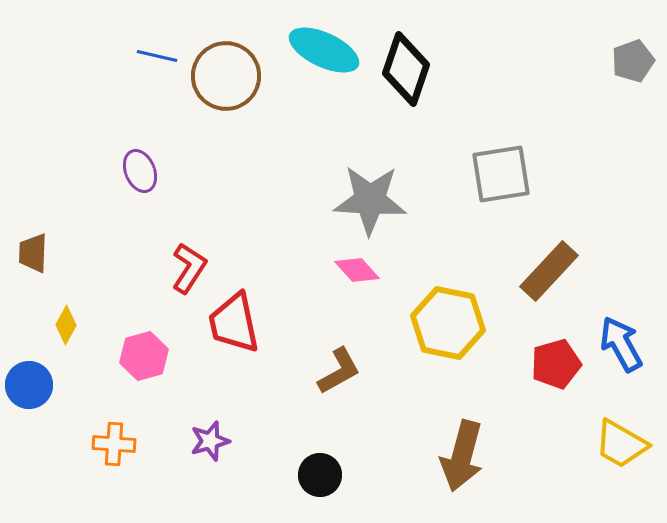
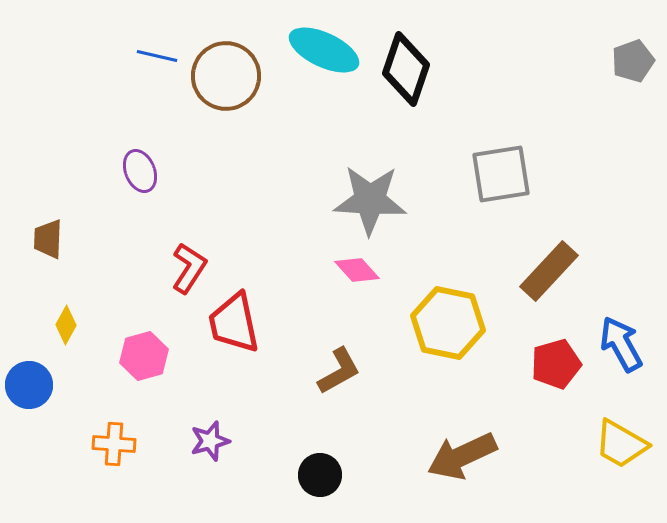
brown trapezoid: moved 15 px right, 14 px up
brown arrow: rotated 50 degrees clockwise
